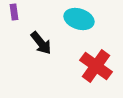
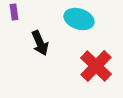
black arrow: moved 1 px left; rotated 15 degrees clockwise
red cross: rotated 8 degrees clockwise
